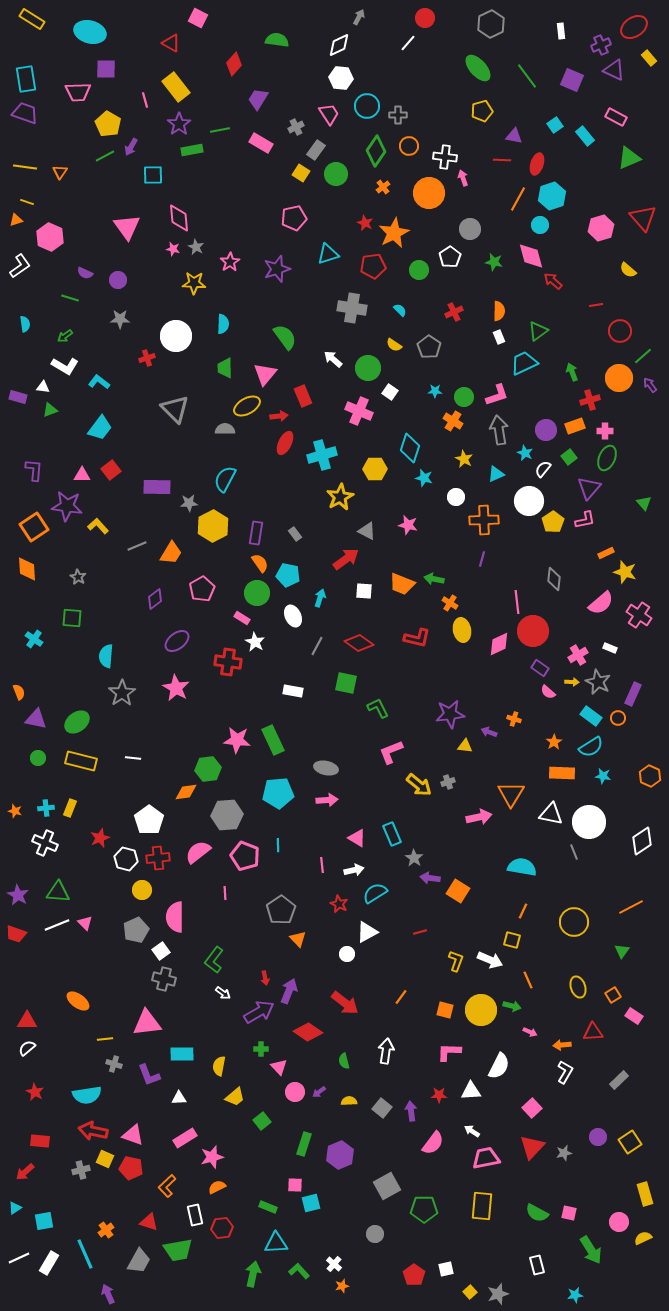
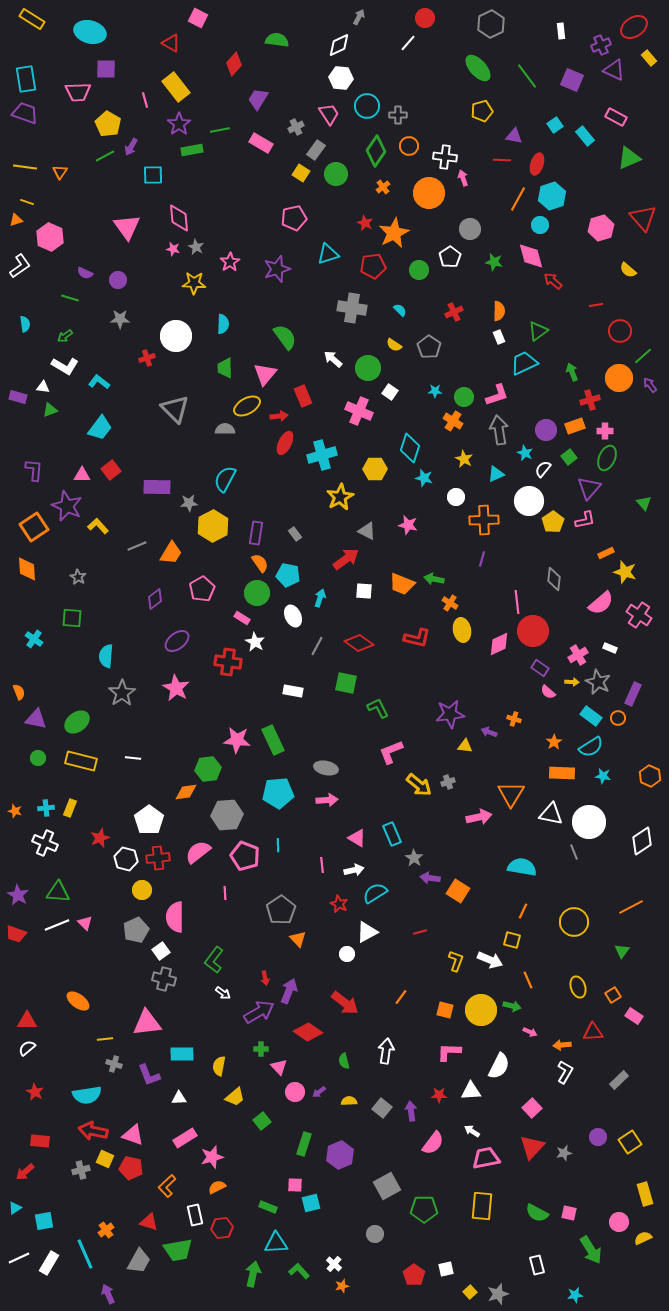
purple star at (67, 506): rotated 16 degrees clockwise
